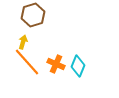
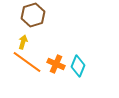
orange line: rotated 12 degrees counterclockwise
